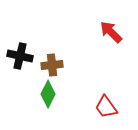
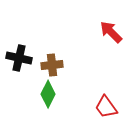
black cross: moved 1 px left, 2 px down
